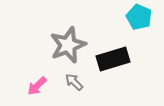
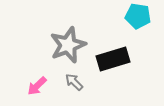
cyan pentagon: moved 1 px left, 1 px up; rotated 15 degrees counterclockwise
